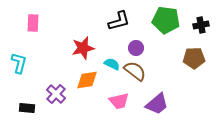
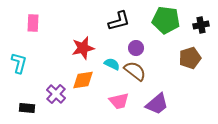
brown pentagon: moved 4 px left; rotated 15 degrees counterclockwise
orange diamond: moved 4 px left
